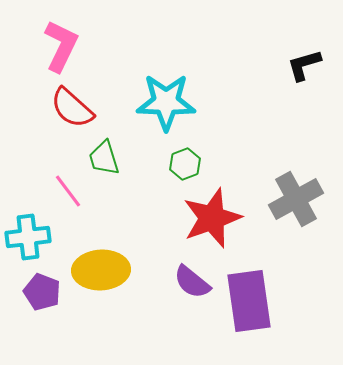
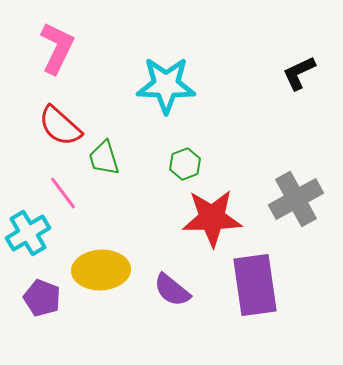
pink L-shape: moved 4 px left, 2 px down
black L-shape: moved 5 px left, 8 px down; rotated 9 degrees counterclockwise
cyan star: moved 17 px up
red semicircle: moved 12 px left, 18 px down
pink line: moved 5 px left, 2 px down
red star: rotated 18 degrees clockwise
cyan cross: moved 4 px up; rotated 24 degrees counterclockwise
purple semicircle: moved 20 px left, 8 px down
purple pentagon: moved 6 px down
purple rectangle: moved 6 px right, 16 px up
